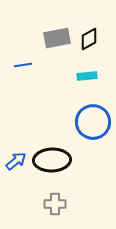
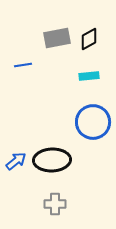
cyan rectangle: moved 2 px right
